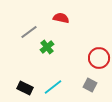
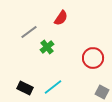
red semicircle: rotated 112 degrees clockwise
red circle: moved 6 px left
gray square: moved 12 px right, 7 px down
